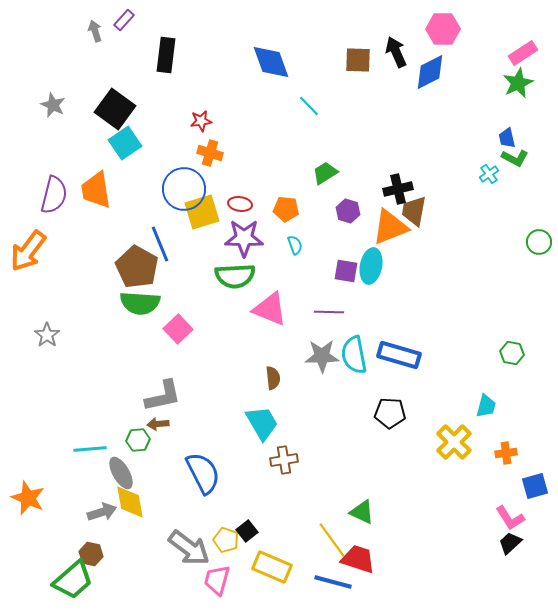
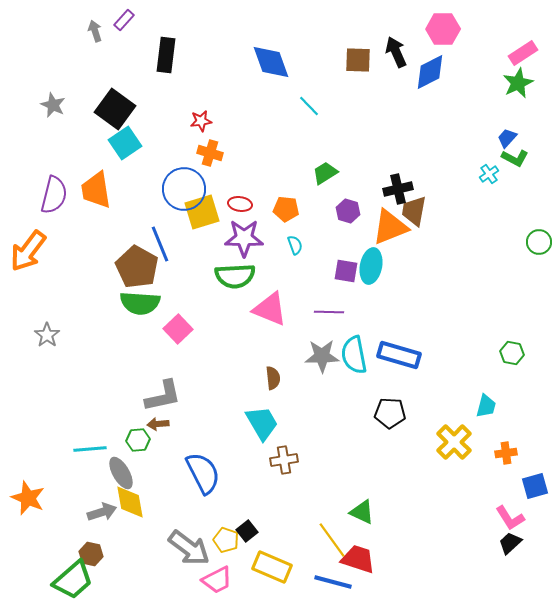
blue trapezoid at (507, 138): rotated 55 degrees clockwise
pink trapezoid at (217, 580): rotated 132 degrees counterclockwise
